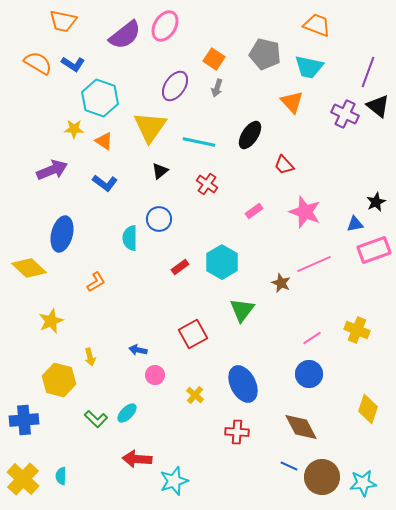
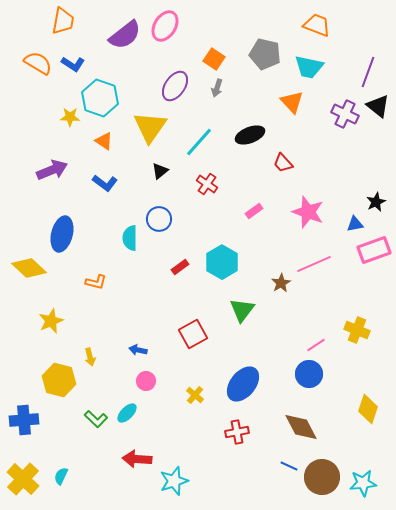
orange trapezoid at (63, 21): rotated 92 degrees counterclockwise
yellow star at (74, 129): moved 4 px left, 12 px up
black ellipse at (250, 135): rotated 36 degrees clockwise
cyan line at (199, 142): rotated 60 degrees counterclockwise
red trapezoid at (284, 165): moved 1 px left, 2 px up
pink star at (305, 212): moved 3 px right
orange L-shape at (96, 282): rotated 45 degrees clockwise
brown star at (281, 283): rotated 18 degrees clockwise
pink line at (312, 338): moved 4 px right, 7 px down
pink circle at (155, 375): moved 9 px left, 6 px down
blue ellipse at (243, 384): rotated 66 degrees clockwise
red cross at (237, 432): rotated 15 degrees counterclockwise
cyan semicircle at (61, 476): rotated 24 degrees clockwise
